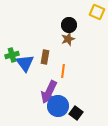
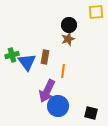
yellow square: moved 1 px left; rotated 28 degrees counterclockwise
blue triangle: moved 2 px right, 1 px up
purple arrow: moved 2 px left, 1 px up
black square: moved 15 px right; rotated 24 degrees counterclockwise
